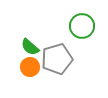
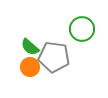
green circle: moved 3 px down
gray pentagon: moved 3 px left, 2 px up; rotated 24 degrees clockwise
